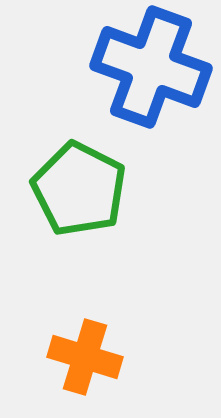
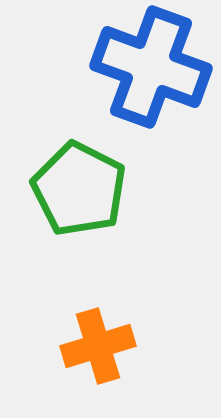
orange cross: moved 13 px right, 11 px up; rotated 34 degrees counterclockwise
